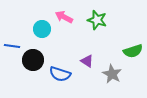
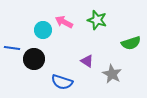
pink arrow: moved 5 px down
cyan circle: moved 1 px right, 1 px down
blue line: moved 2 px down
green semicircle: moved 2 px left, 8 px up
black circle: moved 1 px right, 1 px up
blue semicircle: moved 2 px right, 8 px down
